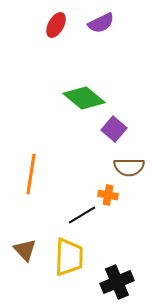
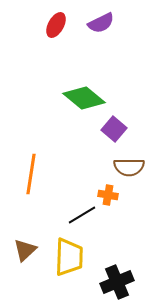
brown triangle: rotated 30 degrees clockwise
